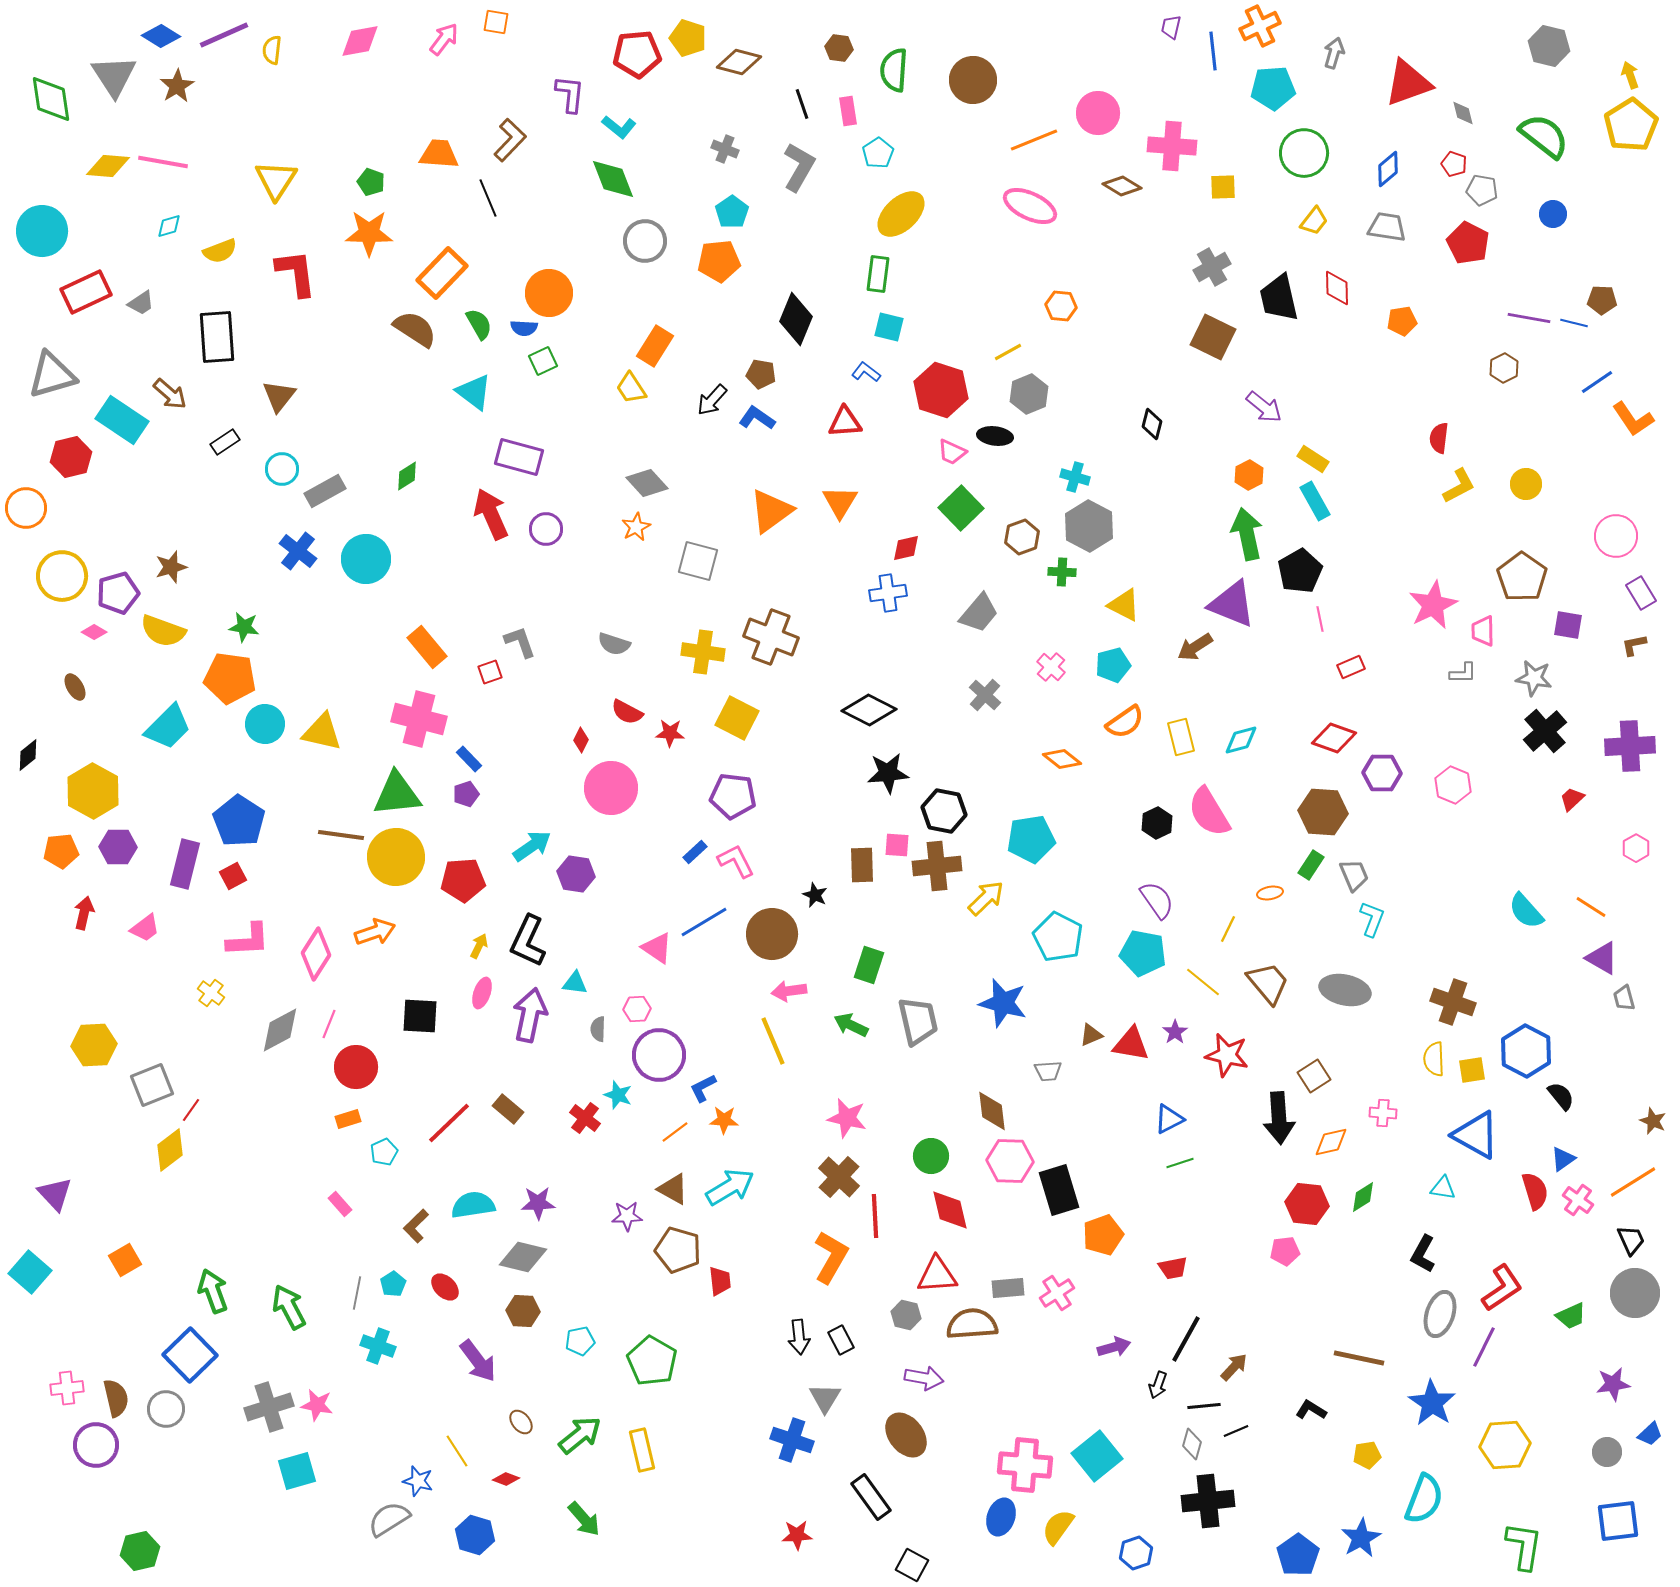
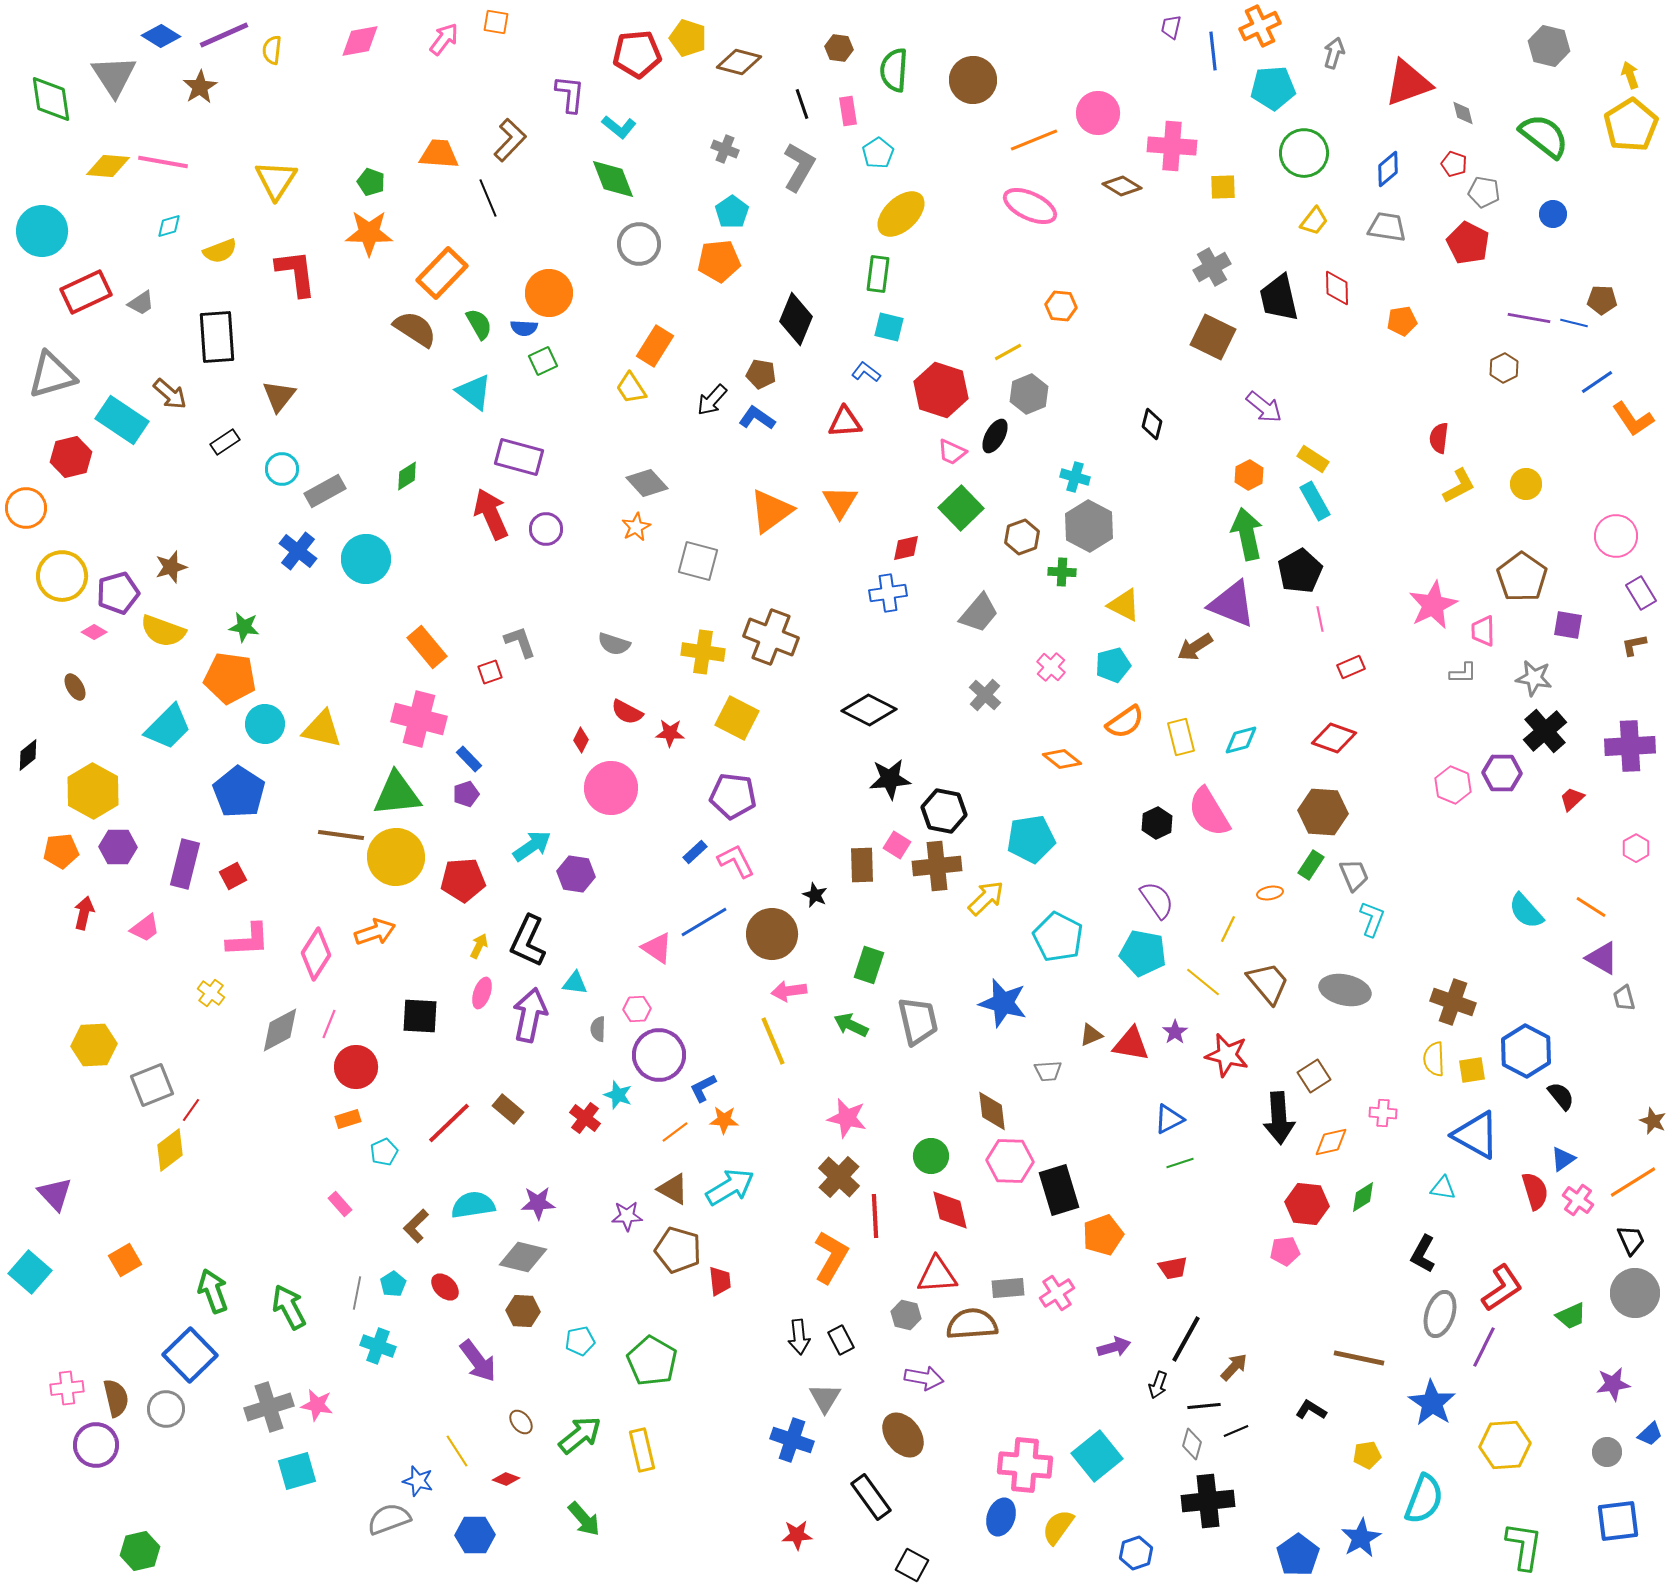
brown star at (177, 86): moved 23 px right, 1 px down
gray pentagon at (1482, 190): moved 2 px right, 2 px down
gray circle at (645, 241): moved 6 px left, 3 px down
black ellipse at (995, 436): rotated 68 degrees counterclockwise
yellow triangle at (322, 732): moved 3 px up
black star at (888, 773): moved 2 px right, 6 px down
purple hexagon at (1382, 773): moved 120 px right
blue pentagon at (239, 821): moved 29 px up
pink square at (897, 845): rotated 28 degrees clockwise
brown ellipse at (906, 1435): moved 3 px left
gray semicircle at (389, 1519): rotated 12 degrees clockwise
blue hexagon at (475, 1535): rotated 18 degrees counterclockwise
